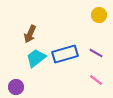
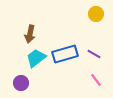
yellow circle: moved 3 px left, 1 px up
brown arrow: rotated 12 degrees counterclockwise
purple line: moved 2 px left, 1 px down
pink line: rotated 16 degrees clockwise
purple circle: moved 5 px right, 4 px up
